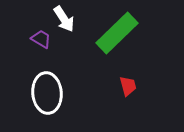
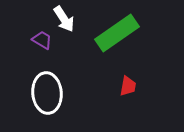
green rectangle: rotated 9 degrees clockwise
purple trapezoid: moved 1 px right, 1 px down
red trapezoid: rotated 25 degrees clockwise
